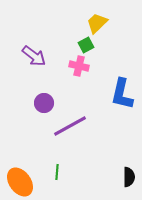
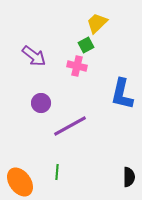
pink cross: moved 2 px left
purple circle: moved 3 px left
